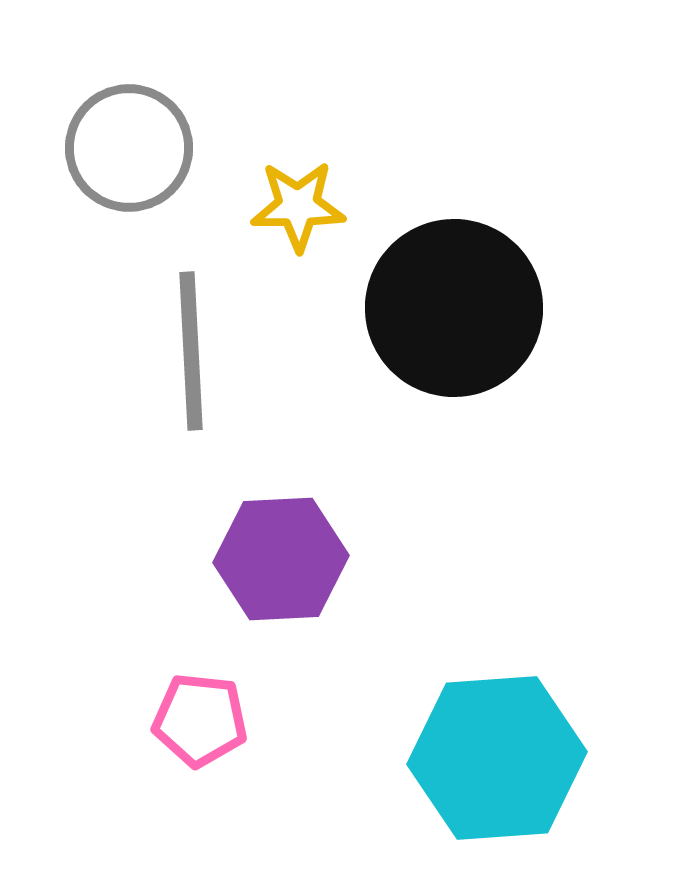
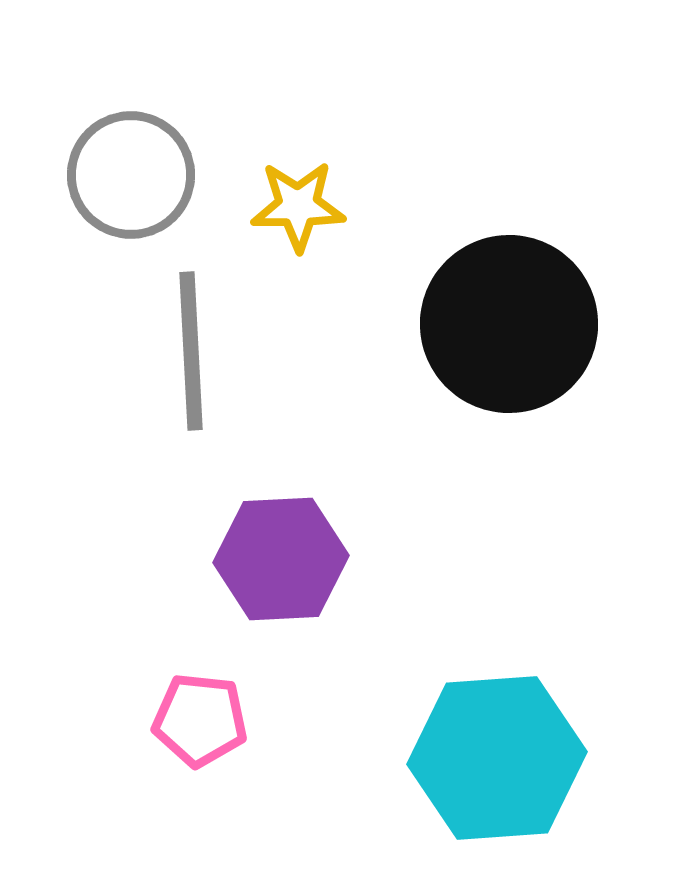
gray circle: moved 2 px right, 27 px down
black circle: moved 55 px right, 16 px down
